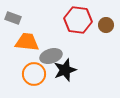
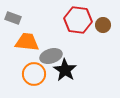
brown circle: moved 3 px left
black star: rotated 20 degrees counterclockwise
